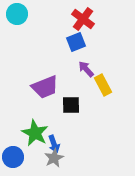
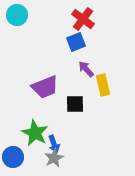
cyan circle: moved 1 px down
yellow rectangle: rotated 15 degrees clockwise
black square: moved 4 px right, 1 px up
